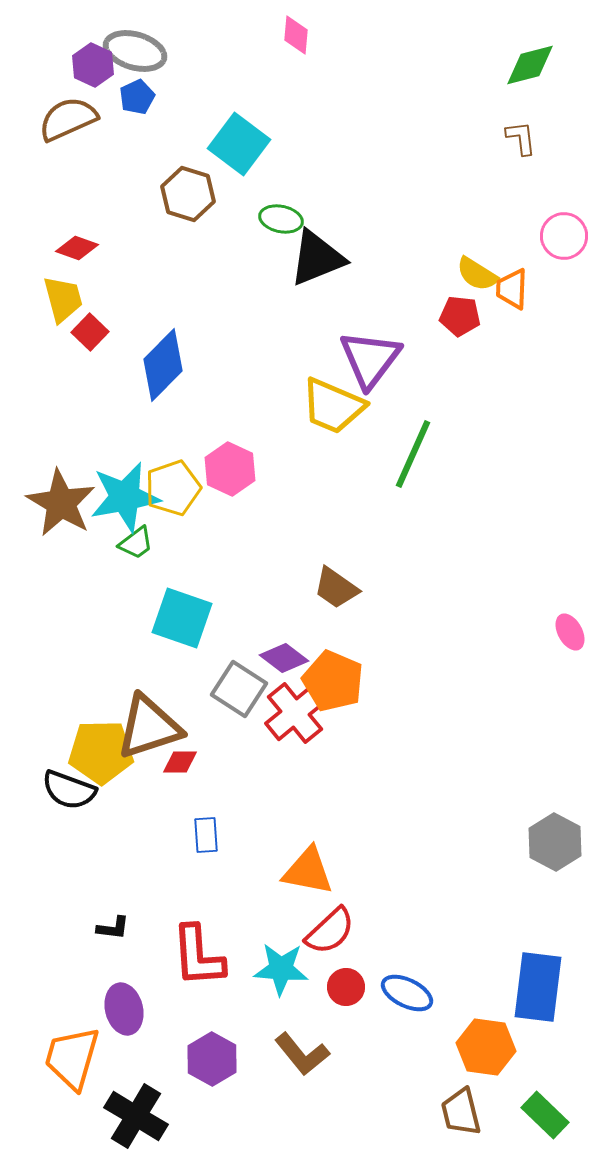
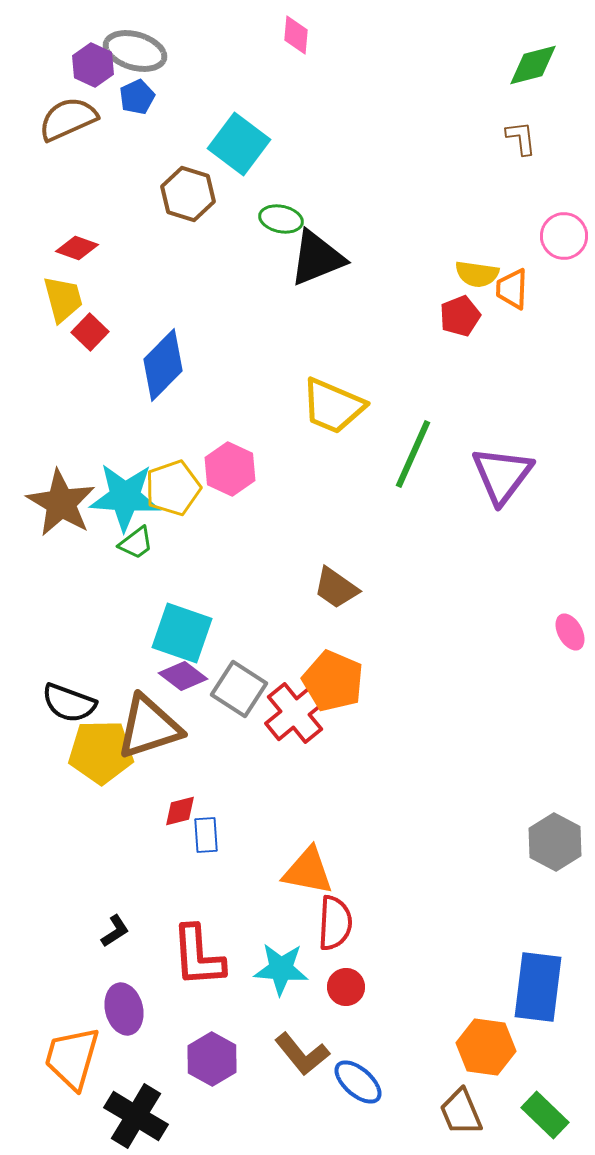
green diamond at (530, 65): moved 3 px right
yellow semicircle at (477, 274): rotated 24 degrees counterclockwise
red pentagon at (460, 316): rotated 27 degrees counterclockwise
purple triangle at (370, 359): moved 132 px right, 116 px down
cyan star at (125, 497): rotated 14 degrees clockwise
cyan square at (182, 618): moved 15 px down
purple diamond at (284, 658): moved 101 px left, 18 px down
red diamond at (180, 762): moved 49 px down; rotated 15 degrees counterclockwise
black semicircle at (69, 790): moved 87 px up
black L-shape at (113, 928): moved 2 px right, 3 px down; rotated 40 degrees counterclockwise
red semicircle at (330, 931): moved 5 px right, 8 px up; rotated 44 degrees counterclockwise
blue ellipse at (407, 993): moved 49 px left, 89 px down; rotated 15 degrees clockwise
brown trapezoid at (461, 1112): rotated 9 degrees counterclockwise
